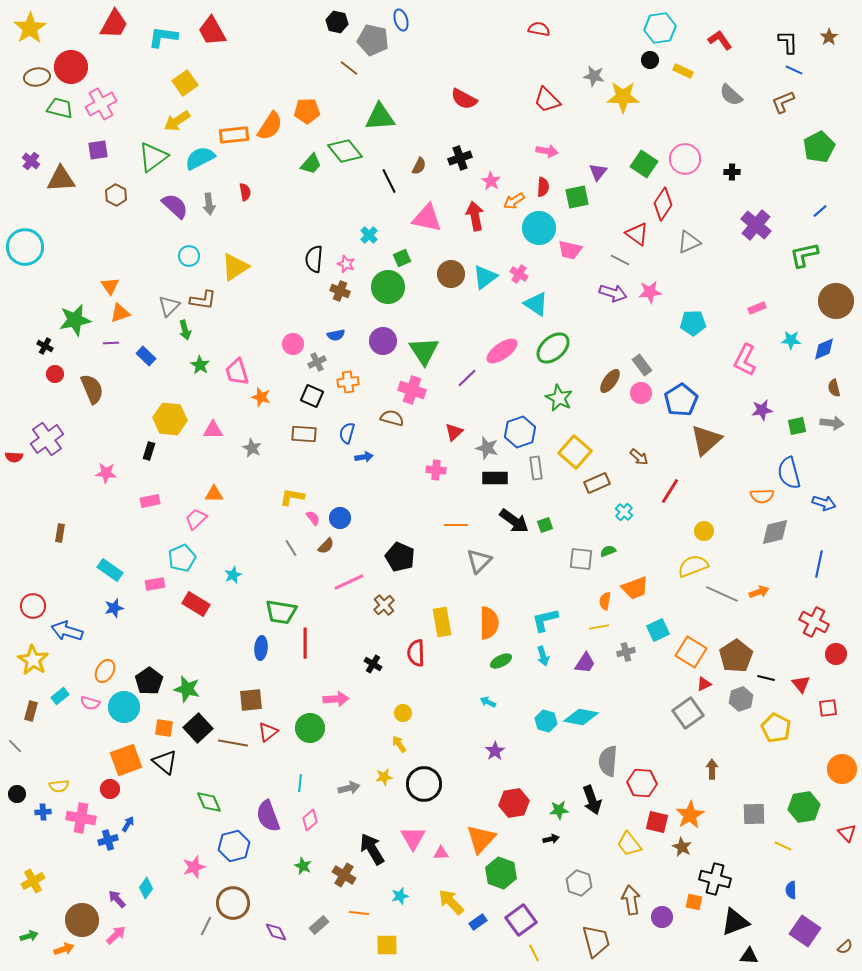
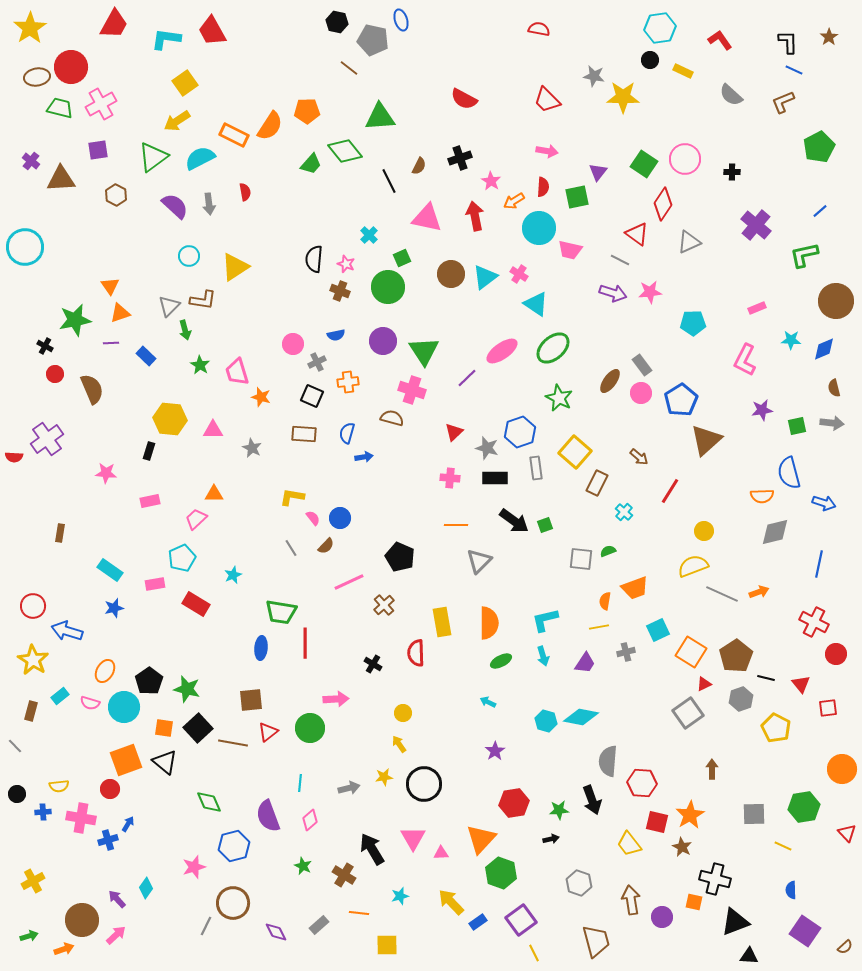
cyan L-shape at (163, 37): moved 3 px right, 2 px down
orange rectangle at (234, 135): rotated 32 degrees clockwise
pink cross at (436, 470): moved 14 px right, 8 px down
brown rectangle at (597, 483): rotated 40 degrees counterclockwise
